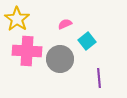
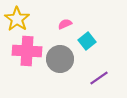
purple line: rotated 60 degrees clockwise
